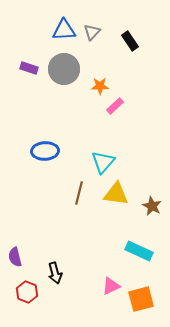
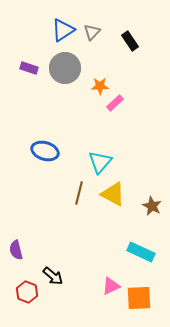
blue triangle: moved 1 px left; rotated 30 degrees counterclockwise
gray circle: moved 1 px right, 1 px up
pink rectangle: moved 3 px up
blue ellipse: rotated 20 degrees clockwise
cyan triangle: moved 3 px left
yellow triangle: moved 3 px left; rotated 20 degrees clockwise
cyan rectangle: moved 2 px right, 1 px down
purple semicircle: moved 1 px right, 7 px up
black arrow: moved 2 px left, 3 px down; rotated 35 degrees counterclockwise
orange square: moved 2 px left, 1 px up; rotated 12 degrees clockwise
